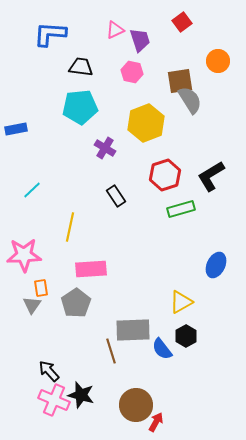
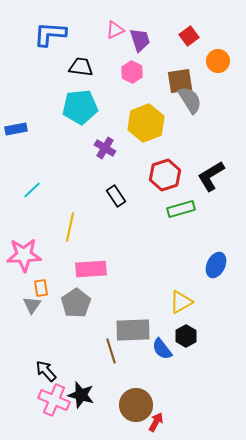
red square: moved 7 px right, 14 px down
pink hexagon: rotated 15 degrees clockwise
black arrow: moved 3 px left
